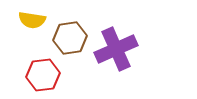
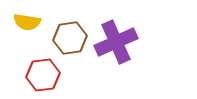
yellow semicircle: moved 5 px left, 2 px down
purple cross: moved 7 px up
